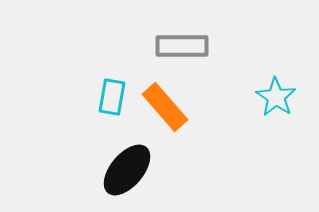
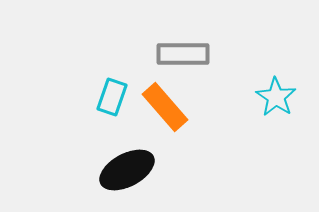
gray rectangle: moved 1 px right, 8 px down
cyan rectangle: rotated 9 degrees clockwise
black ellipse: rotated 22 degrees clockwise
